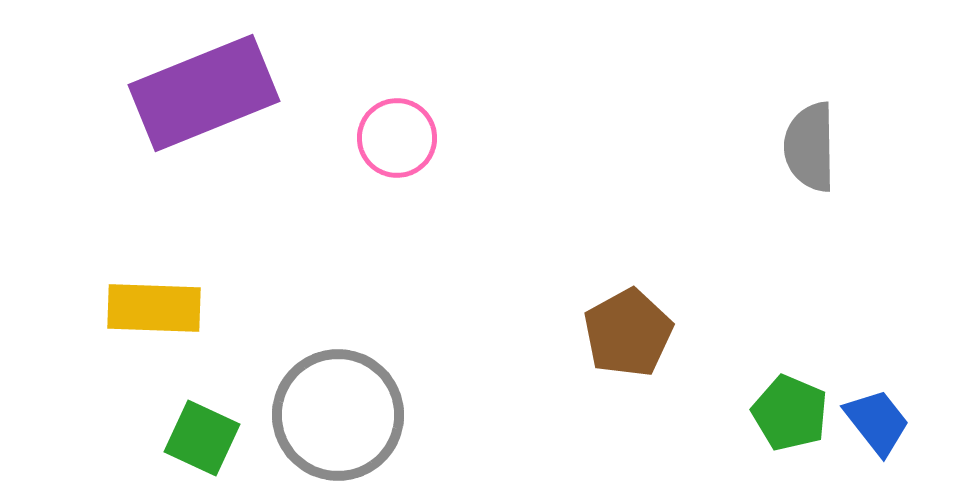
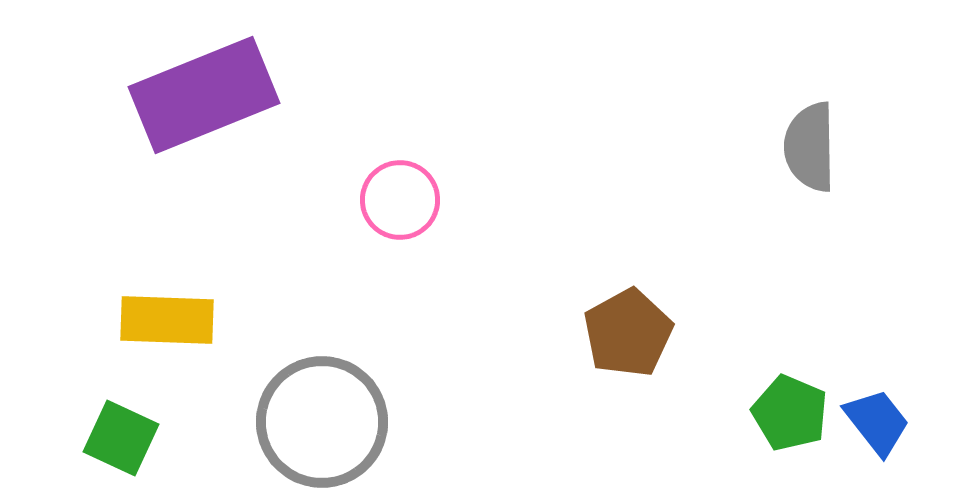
purple rectangle: moved 2 px down
pink circle: moved 3 px right, 62 px down
yellow rectangle: moved 13 px right, 12 px down
gray circle: moved 16 px left, 7 px down
green square: moved 81 px left
